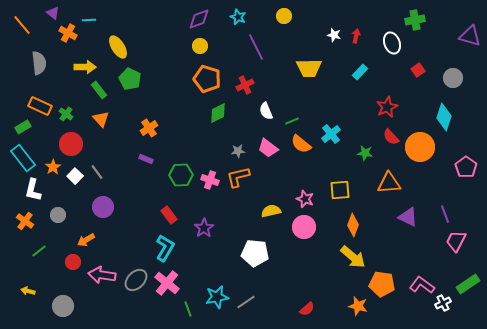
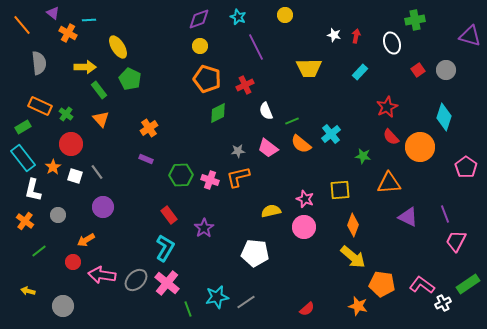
yellow circle at (284, 16): moved 1 px right, 1 px up
gray circle at (453, 78): moved 7 px left, 8 px up
green star at (365, 153): moved 2 px left, 3 px down
white square at (75, 176): rotated 28 degrees counterclockwise
